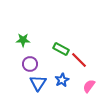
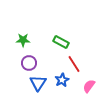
green rectangle: moved 7 px up
red line: moved 5 px left, 4 px down; rotated 12 degrees clockwise
purple circle: moved 1 px left, 1 px up
